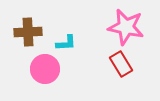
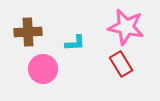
cyan L-shape: moved 9 px right
pink circle: moved 2 px left
